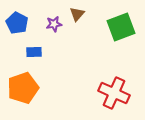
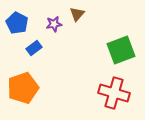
green square: moved 23 px down
blue rectangle: moved 4 px up; rotated 35 degrees counterclockwise
red cross: rotated 8 degrees counterclockwise
